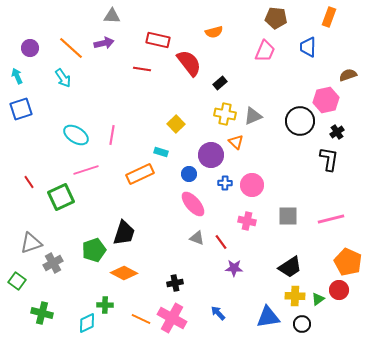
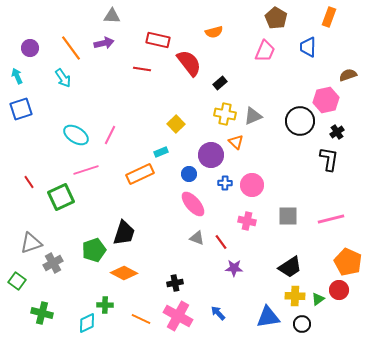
brown pentagon at (276, 18): rotated 25 degrees clockwise
orange line at (71, 48): rotated 12 degrees clockwise
pink line at (112, 135): moved 2 px left; rotated 18 degrees clockwise
cyan rectangle at (161, 152): rotated 40 degrees counterclockwise
pink cross at (172, 318): moved 6 px right, 2 px up
